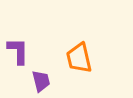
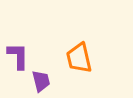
purple L-shape: moved 5 px down
